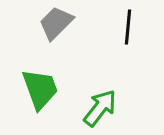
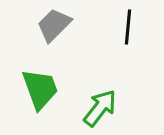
gray trapezoid: moved 2 px left, 2 px down
